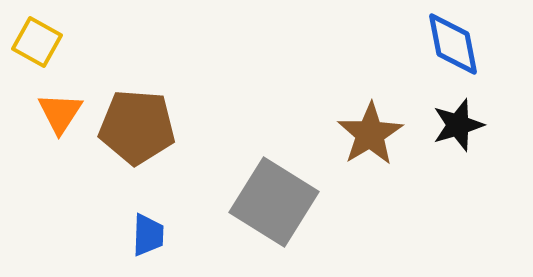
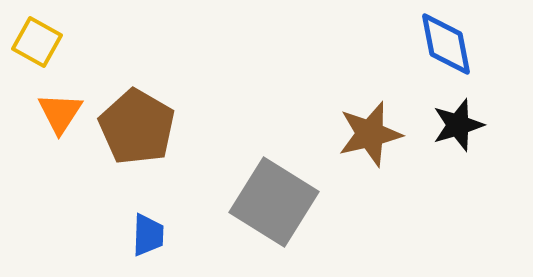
blue diamond: moved 7 px left
brown pentagon: rotated 26 degrees clockwise
brown star: rotated 18 degrees clockwise
